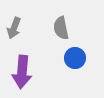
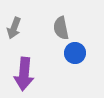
blue circle: moved 5 px up
purple arrow: moved 2 px right, 2 px down
